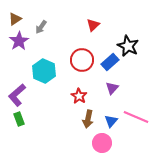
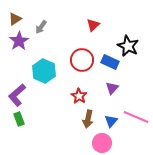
blue rectangle: rotated 66 degrees clockwise
